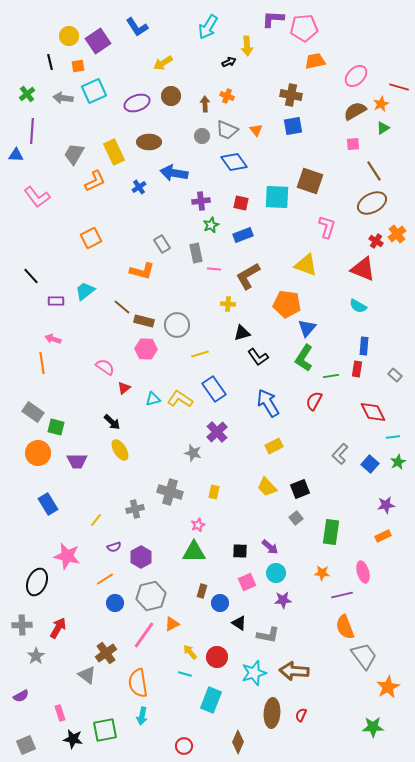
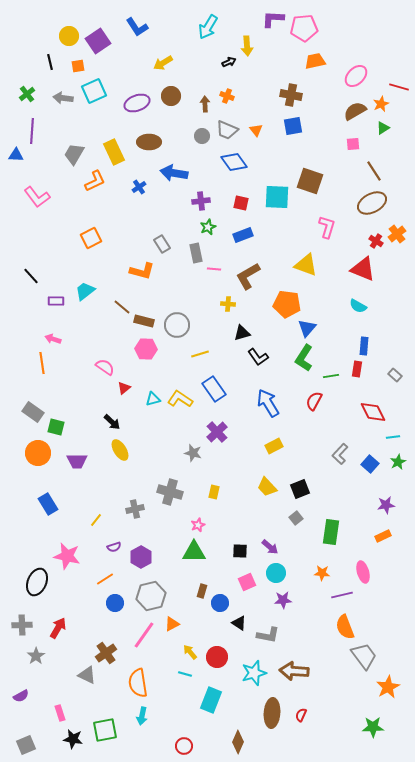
green star at (211, 225): moved 3 px left, 2 px down
gray triangle at (87, 675): rotated 12 degrees counterclockwise
